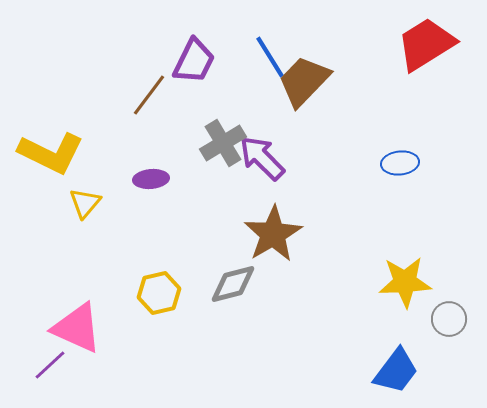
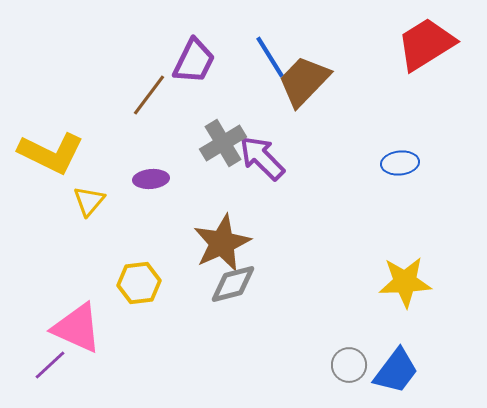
yellow triangle: moved 4 px right, 2 px up
brown star: moved 51 px left, 9 px down; rotated 6 degrees clockwise
yellow hexagon: moved 20 px left, 10 px up; rotated 6 degrees clockwise
gray circle: moved 100 px left, 46 px down
